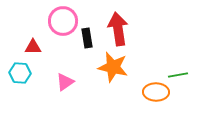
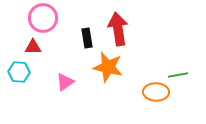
pink circle: moved 20 px left, 3 px up
orange star: moved 5 px left
cyan hexagon: moved 1 px left, 1 px up
